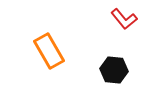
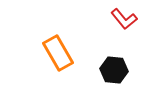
orange rectangle: moved 9 px right, 2 px down
